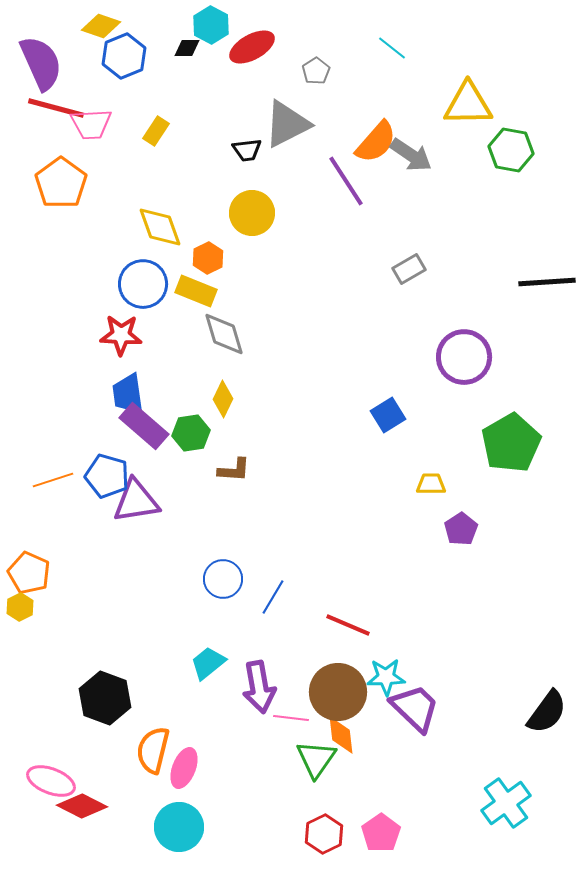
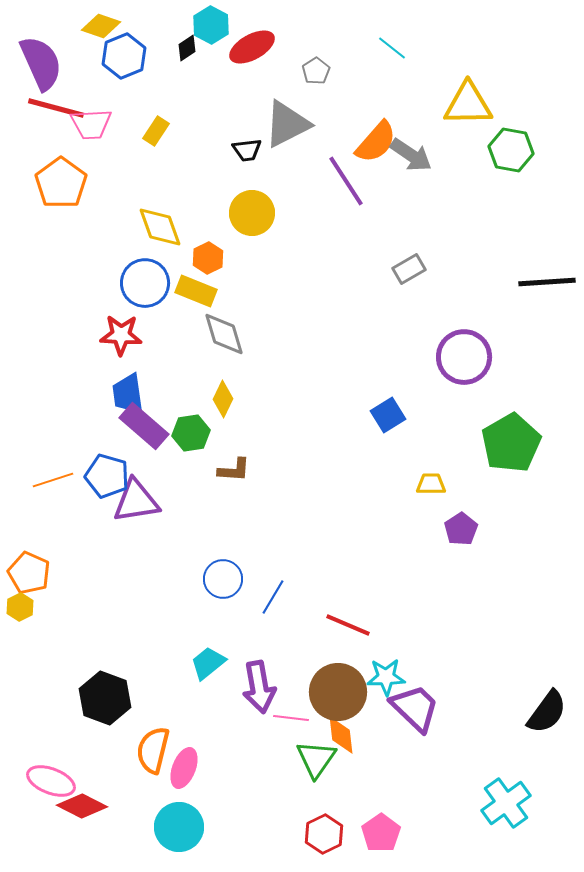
black diamond at (187, 48): rotated 32 degrees counterclockwise
blue circle at (143, 284): moved 2 px right, 1 px up
